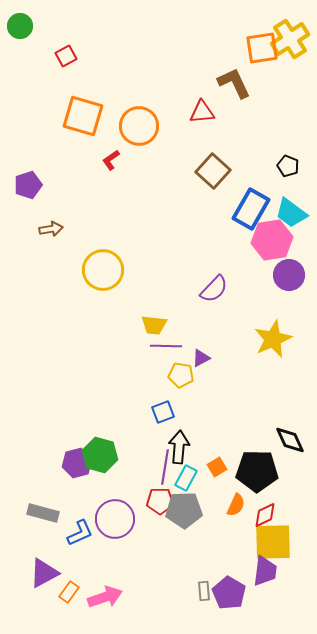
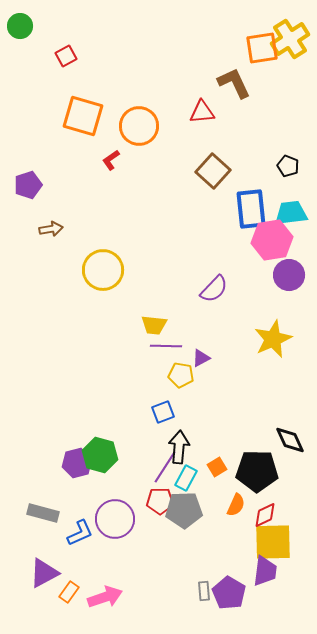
blue rectangle at (251, 209): rotated 36 degrees counterclockwise
cyan trapezoid at (291, 213): rotated 136 degrees clockwise
purple line at (165, 467): rotated 24 degrees clockwise
